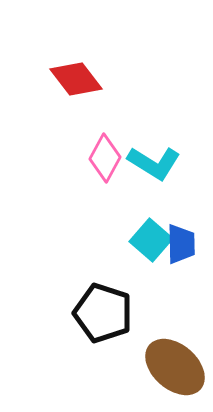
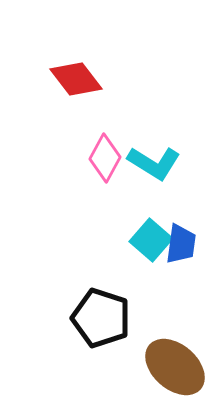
blue trapezoid: rotated 9 degrees clockwise
black pentagon: moved 2 px left, 5 px down
